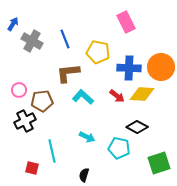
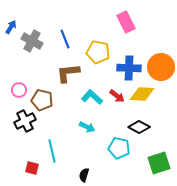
blue arrow: moved 2 px left, 3 px down
cyan L-shape: moved 9 px right
brown pentagon: moved 1 px up; rotated 20 degrees clockwise
black diamond: moved 2 px right
cyan arrow: moved 10 px up
